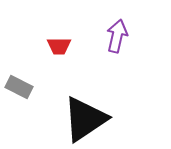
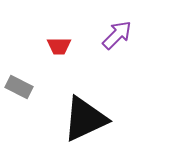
purple arrow: moved 1 px up; rotated 32 degrees clockwise
black triangle: rotated 9 degrees clockwise
